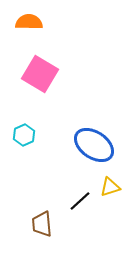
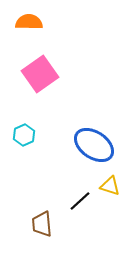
pink square: rotated 24 degrees clockwise
yellow triangle: moved 1 px up; rotated 35 degrees clockwise
